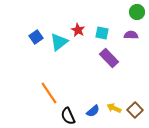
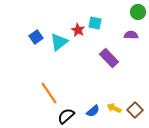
green circle: moved 1 px right
cyan square: moved 7 px left, 10 px up
black semicircle: moved 2 px left; rotated 72 degrees clockwise
